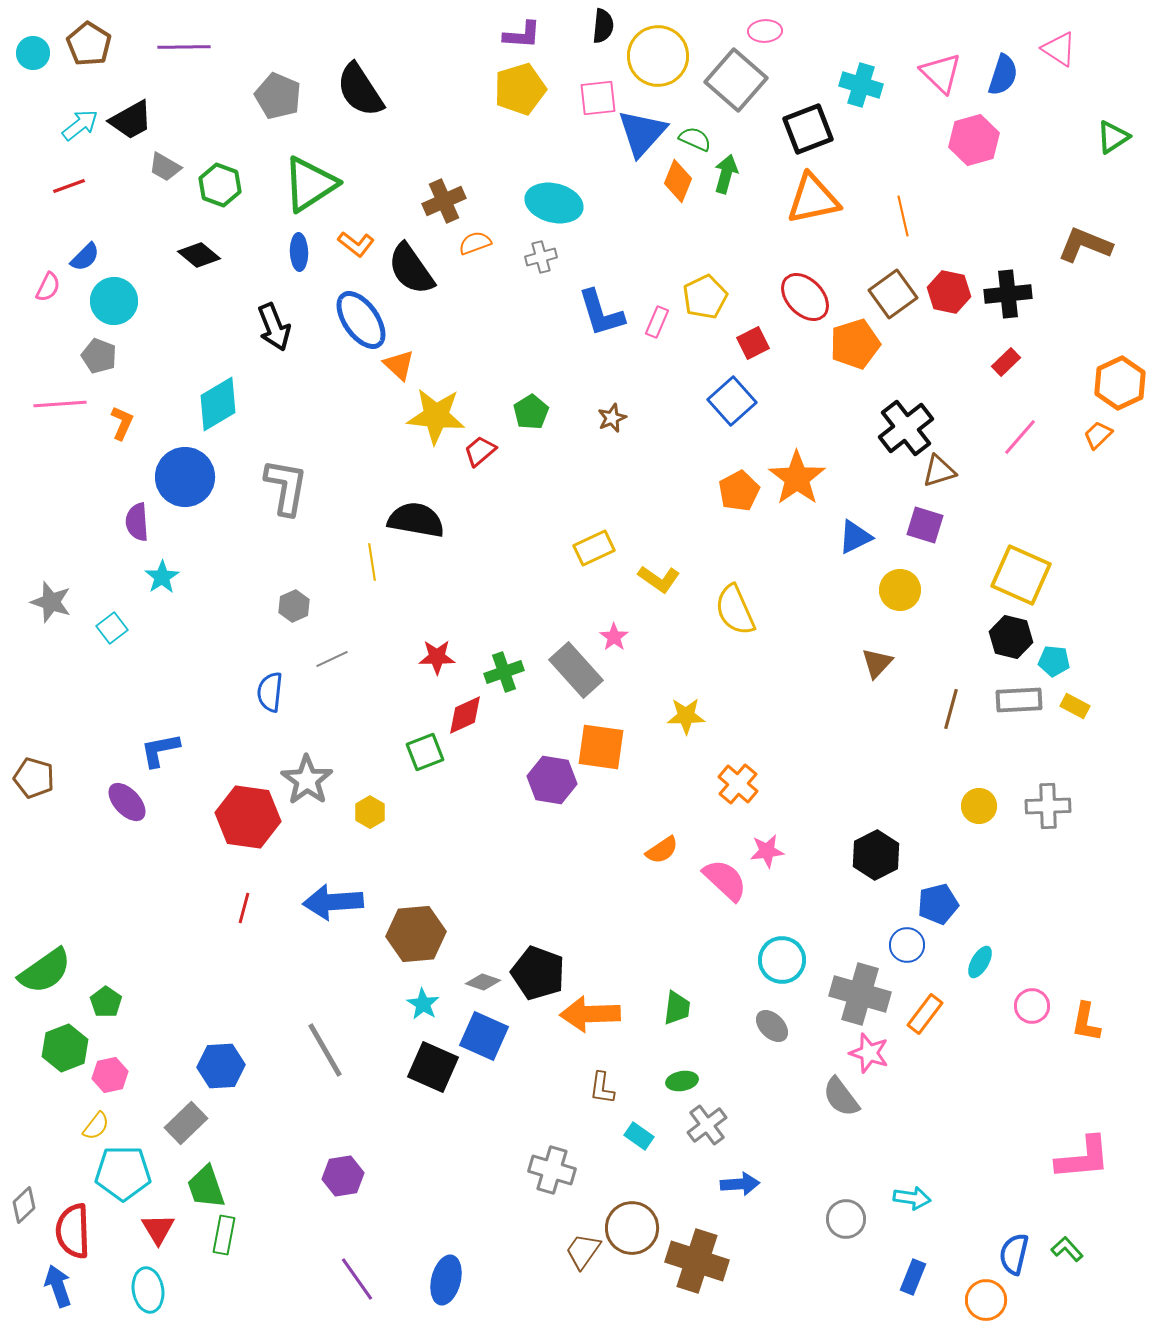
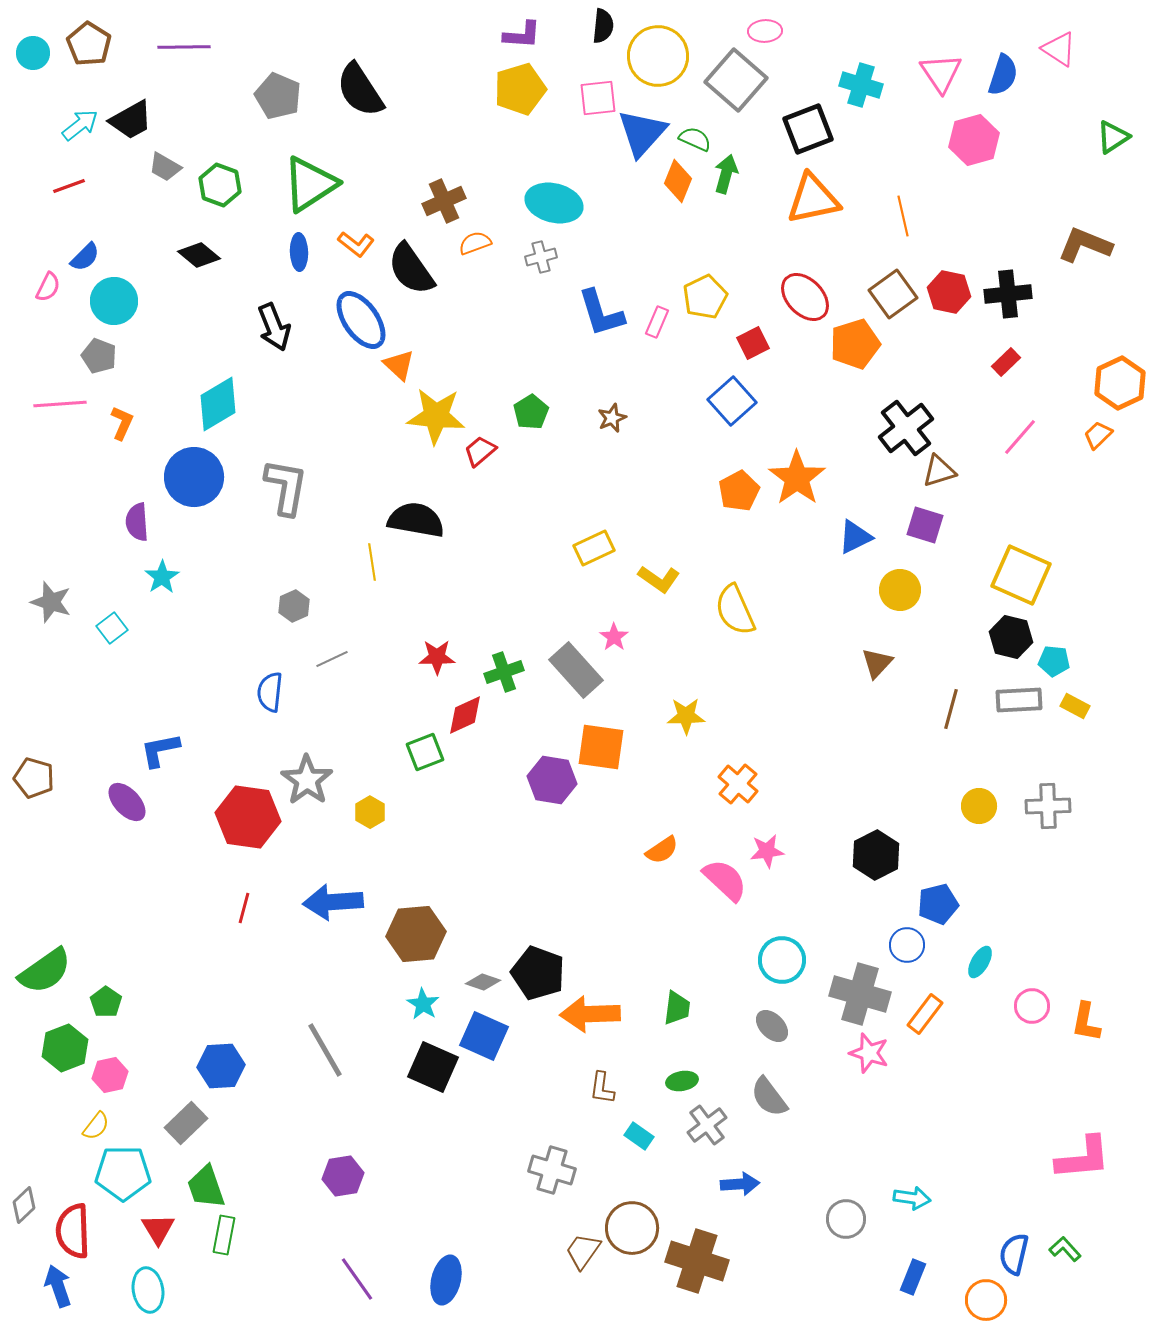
pink triangle at (941, 73): rotated 12 degrees clockwise
blue circle at (185, 477): moved 9 px right
gray semicircle at (841, 1097): moved 72 px left
green L-shape at (1067, 1249): moved 2 px left
